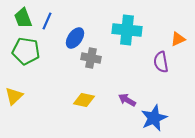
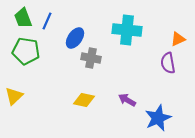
purple semicircle: moved 7 px right, 1 px down
blue star: moved 4 px right
